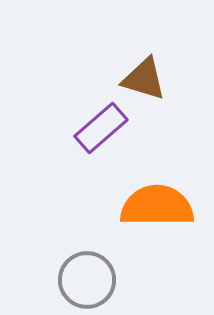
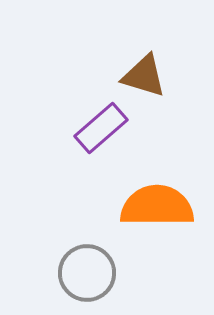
brown triangle: moved 3 px up
gray circle: moved 7 px up
